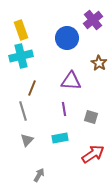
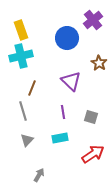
purple triangle: rotated 40 degrees clockwise
purple line: moved 1 px left, 3 px down
